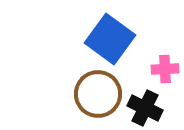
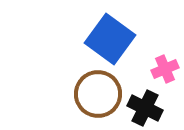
pink cross: rotated 20 degrees counterclockwise
